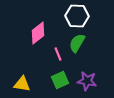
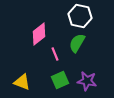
white hexagon: moved 3 px right; rotated 10 degrees clockwise
pink diamond: moved 1 px right, 1 px down
pink line: moved 3 px left
yellow triangle: moved 2 px up; rotated 12 degrees clockwise
